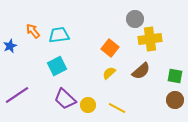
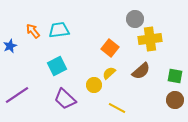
cyan trapezoid: moved 5 px up
yellow circle: moved 6 px right, 20 px up
